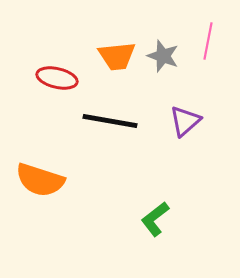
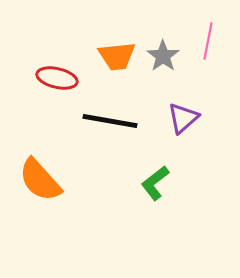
gray star: rotated 16 degrees clockwise
purple triangle: moved 2 px left, 3 px up
orange semicircle: rotated 30 degrees clockwise
green L-shape: moved 36 px up
